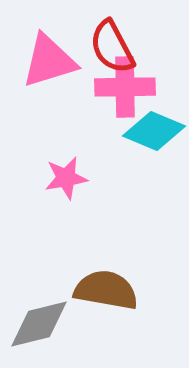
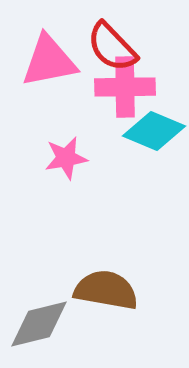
red semicircle: rotated 16 degrees counterclockwise
pink triangle: rotated 6 degrees clockwise
pink star: moved 20 px up
